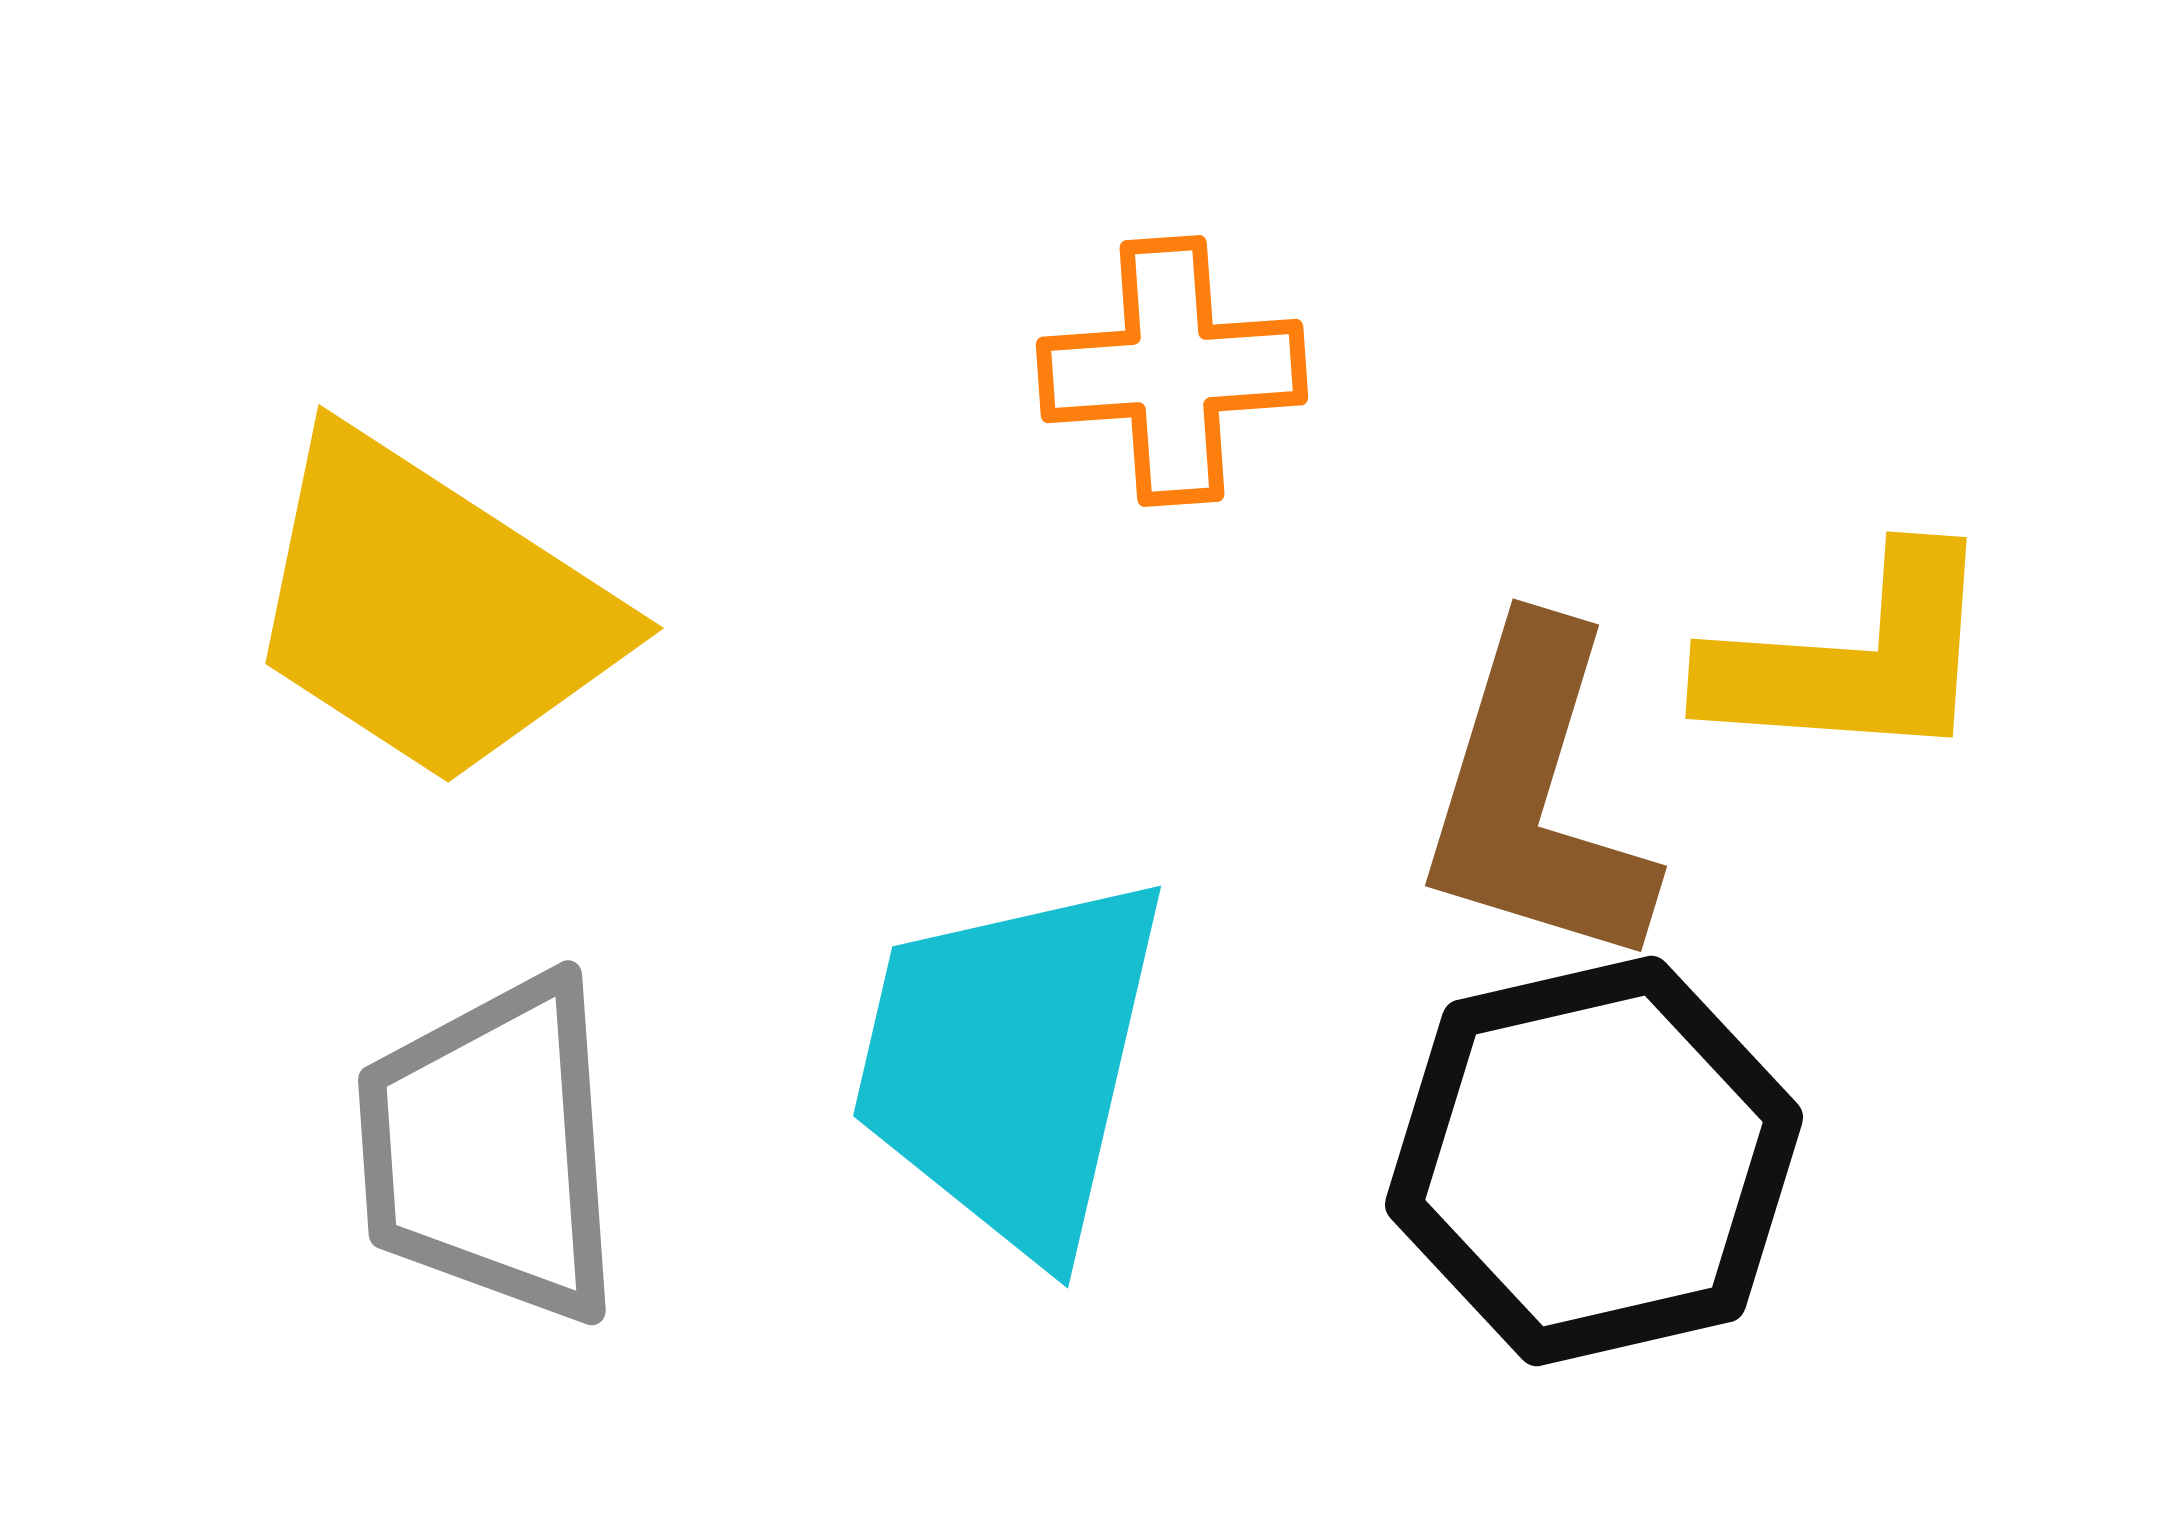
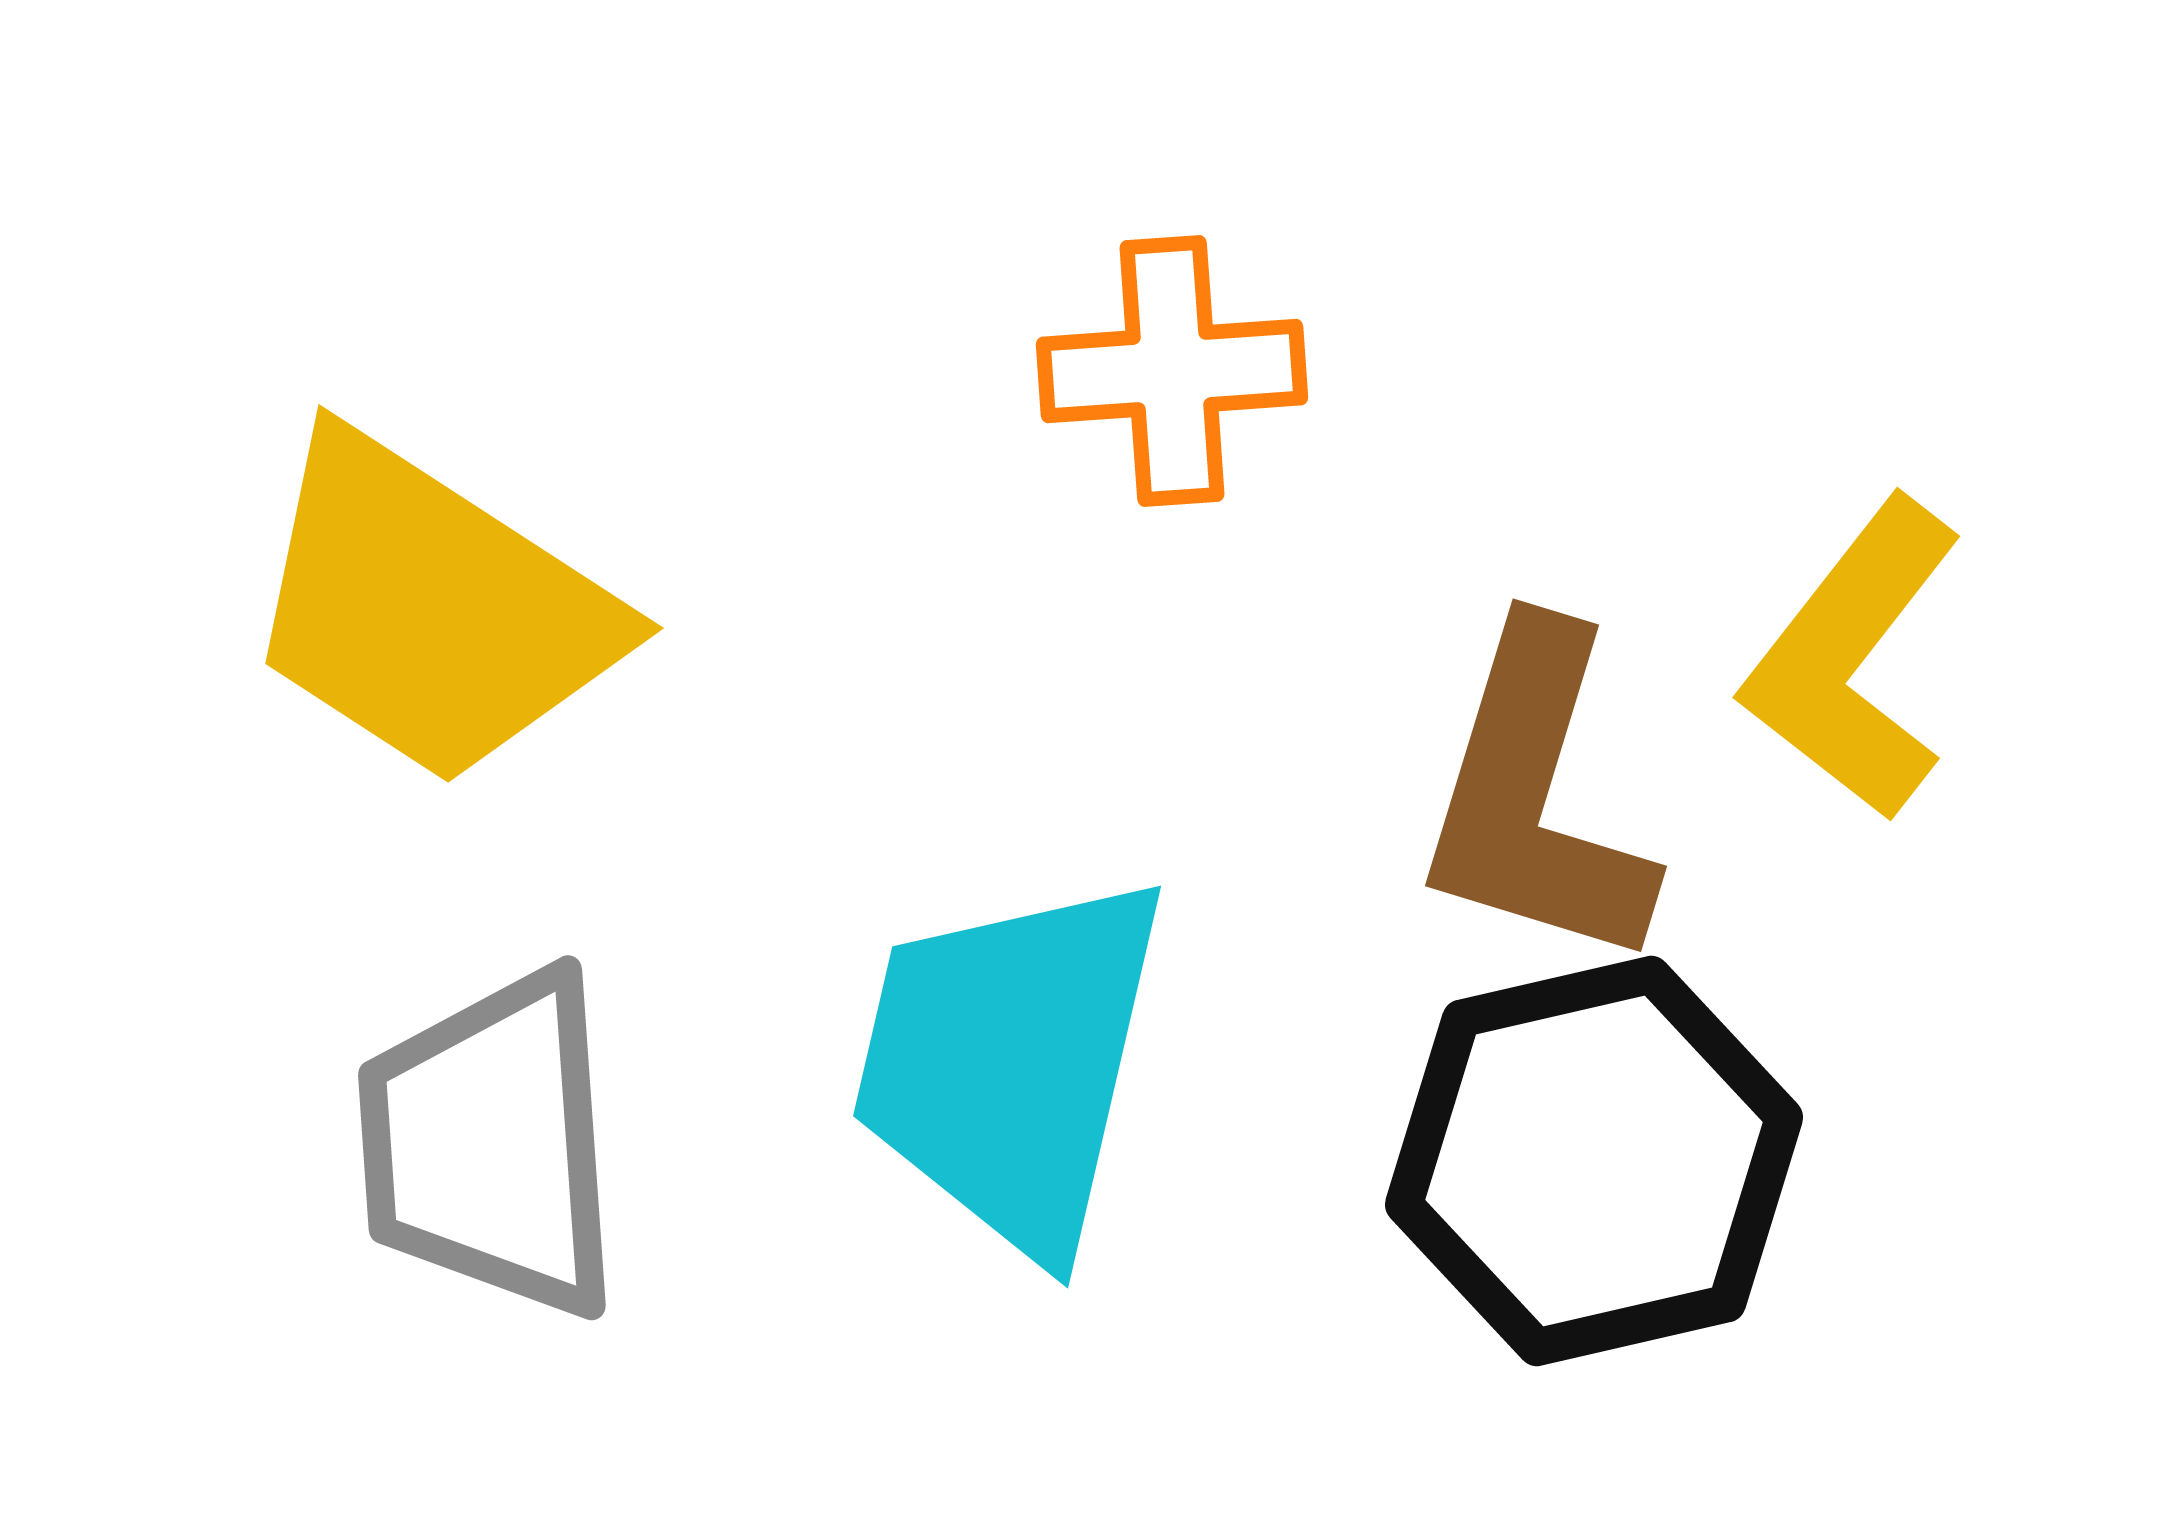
yellow L-shape: rotated 124 degrees clockwise
gray trapezoid: moved 5 px up
